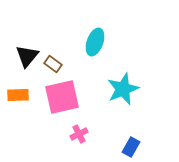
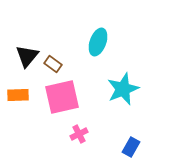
cyan ellipse: moved 3 px right
